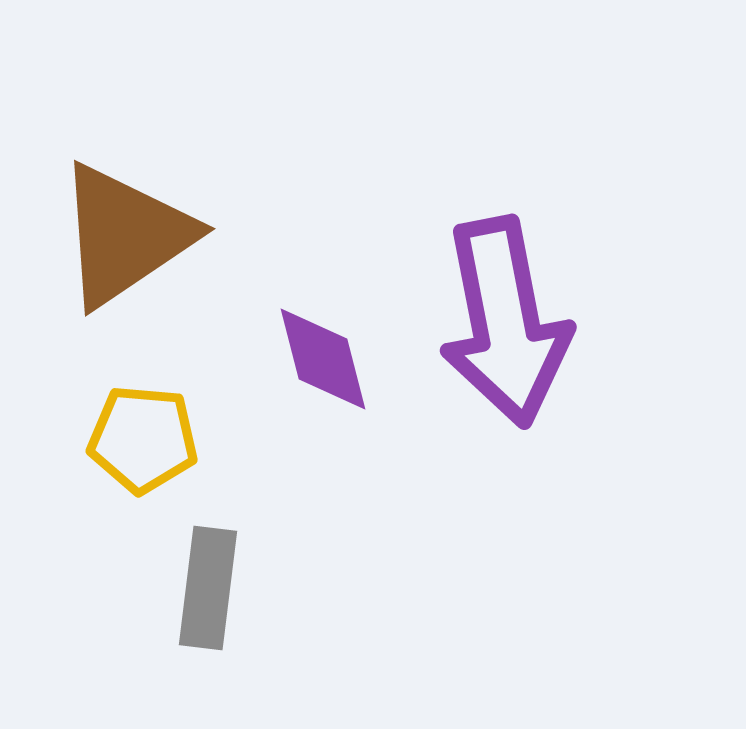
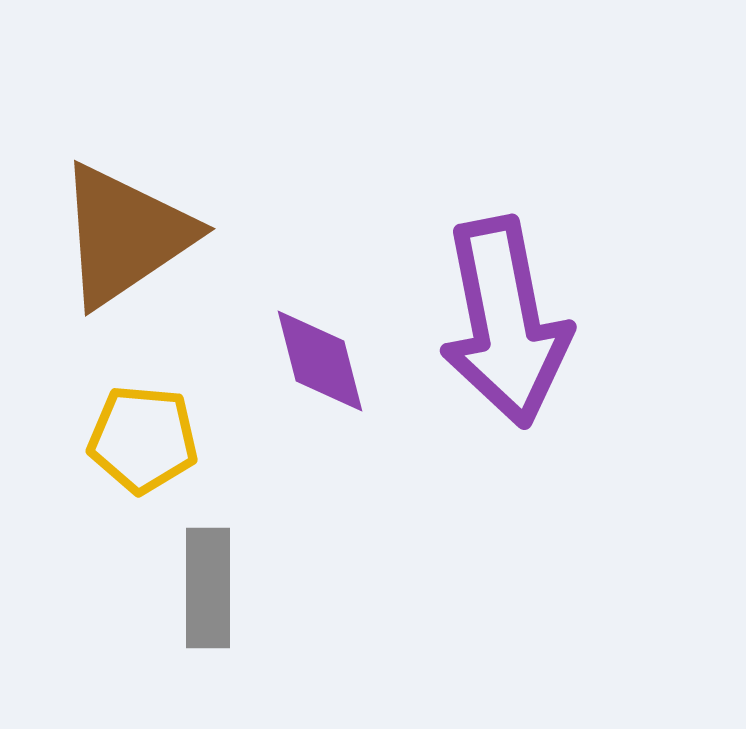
purple diamond: moved 3 px left, 2 px down
gray rectangle: rotated 7 degrees counterclockwise
